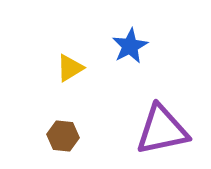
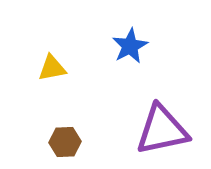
yellow triangle: moved 18 px left; rotated 20 degrees clockwise
brown hexagon: moved 2 px right, 6 px down; rotated 8 degrees counterclockwise
